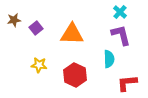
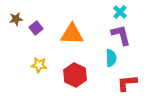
brown star: moved 2 px right, 1 px up
cyan semicircle: moved 2 px right, 1 px up
